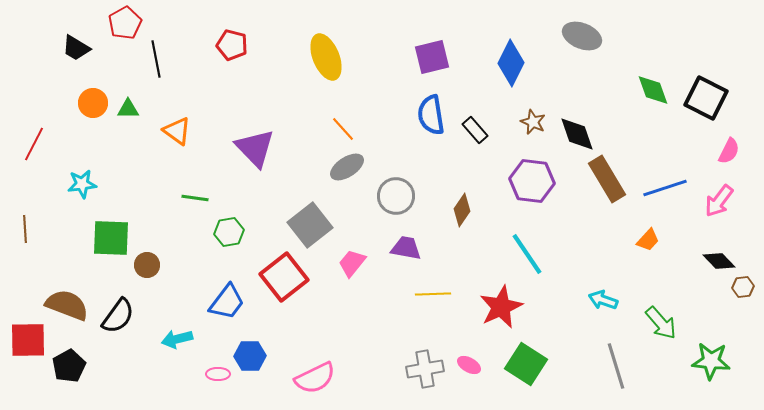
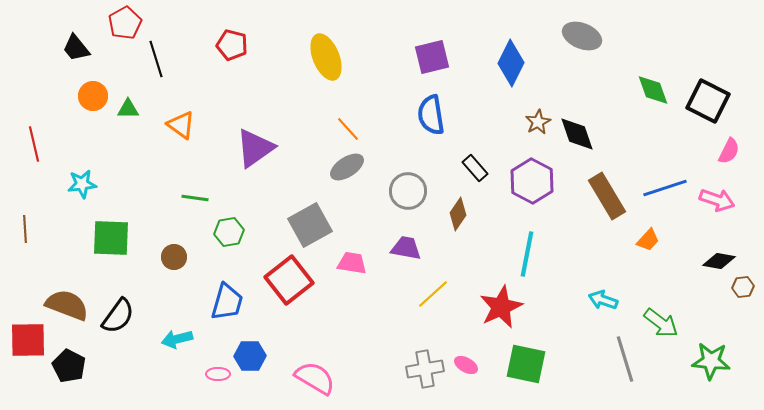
black trapezoid at (76, 48): rotated 20 degrees clockwise
black line at (156, 59): rotated 6 degrees counterclockwise
black square at (706, 98): moved 2 px right, 3 px down
orange circle at (93, 103): moved 7 px up
brown star at (533, 122): moved 5 px right; rotated 20 degrees clockwise
orange line at (343, 129): moved 5 px right
black rectangle at (475, 130): moved 38 px down
orange triangle at (177, 131): moved 4 px right, 6 px up
red line at (34, 144): rotated 40 degrees counterclockwise
purple triangle at (255, 148): rotated 39 degrees clockwise
brown rectangle at (607, 179): moved 17 px down
purple hexagon at (532, 181): rotated 21 degrees clockwise
gray circle at (396, 196): moved 12 px right, 5 px up
pink arrow at (719, 201): moved 2 px left, 1 px up; rotated 108 degrees counterclockwise
brown diamond at (462, 210): moved 4 px left, 4 px down
gray square at (310, 225): rotated 9 degrees clockwise
cyan line at (527, 254): rotated 45 degrees clockwise
black diamond at (719, 261): rotated 36 degrees counterclockwise
pink trapezoid at (352, 263): rotated 60 degrees clockwise
brown circle at (147, 265): moved 27 px right, 8 px up
red square at (284, 277): moved 5 px right, 3 px down
yellow line at (433, 294): rotated 40 degrees counterclockwise
blue trapezoid at (227, 302): rotated 21 degrees counterclockwise
green arrow at (661, 323): rotated 12 degrees counterclockwise
green square at (526, 364): rotated 21 degrees counterclockwise
pink ellipse at (469, 365): moved 3 px left
black pentagon at (69, 366): rotated 16 degrees counterclockwise
gray line at (616, 366): moved 9 px right, 7 px up
pink semicircle at (315, 378): rotated 123 degrees counterclockwise
